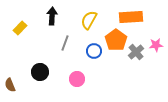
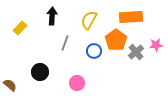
pink circle: moved 4 px down
brown semicircle: rotated 152 degrees clockwise
